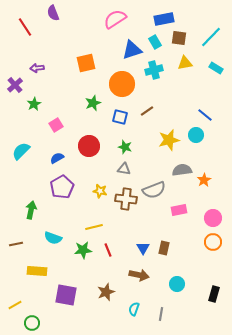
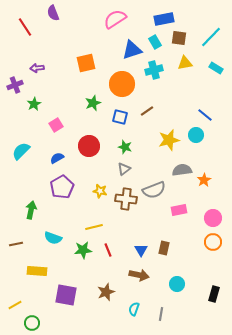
purple cross at (15, 85): rotated 21 degrees clockwise
gray triangle at (124, 169): rotated 48 degrees counterclockwise
blue triangle at (143, 248): moved 2 px left, 2 px down
